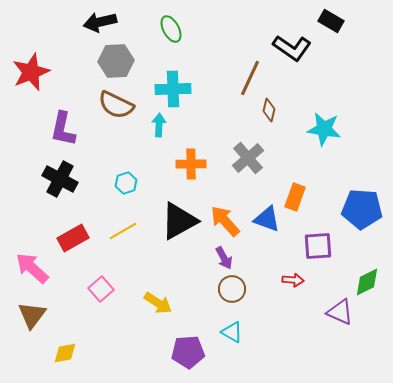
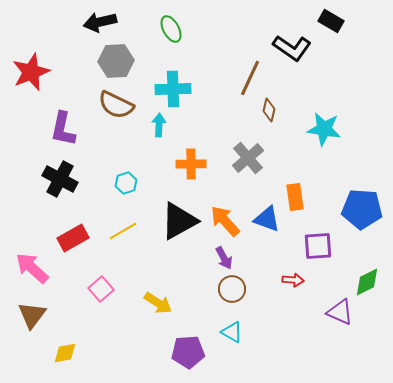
orange rectangle: rotated 28 degrees counterclockwise
